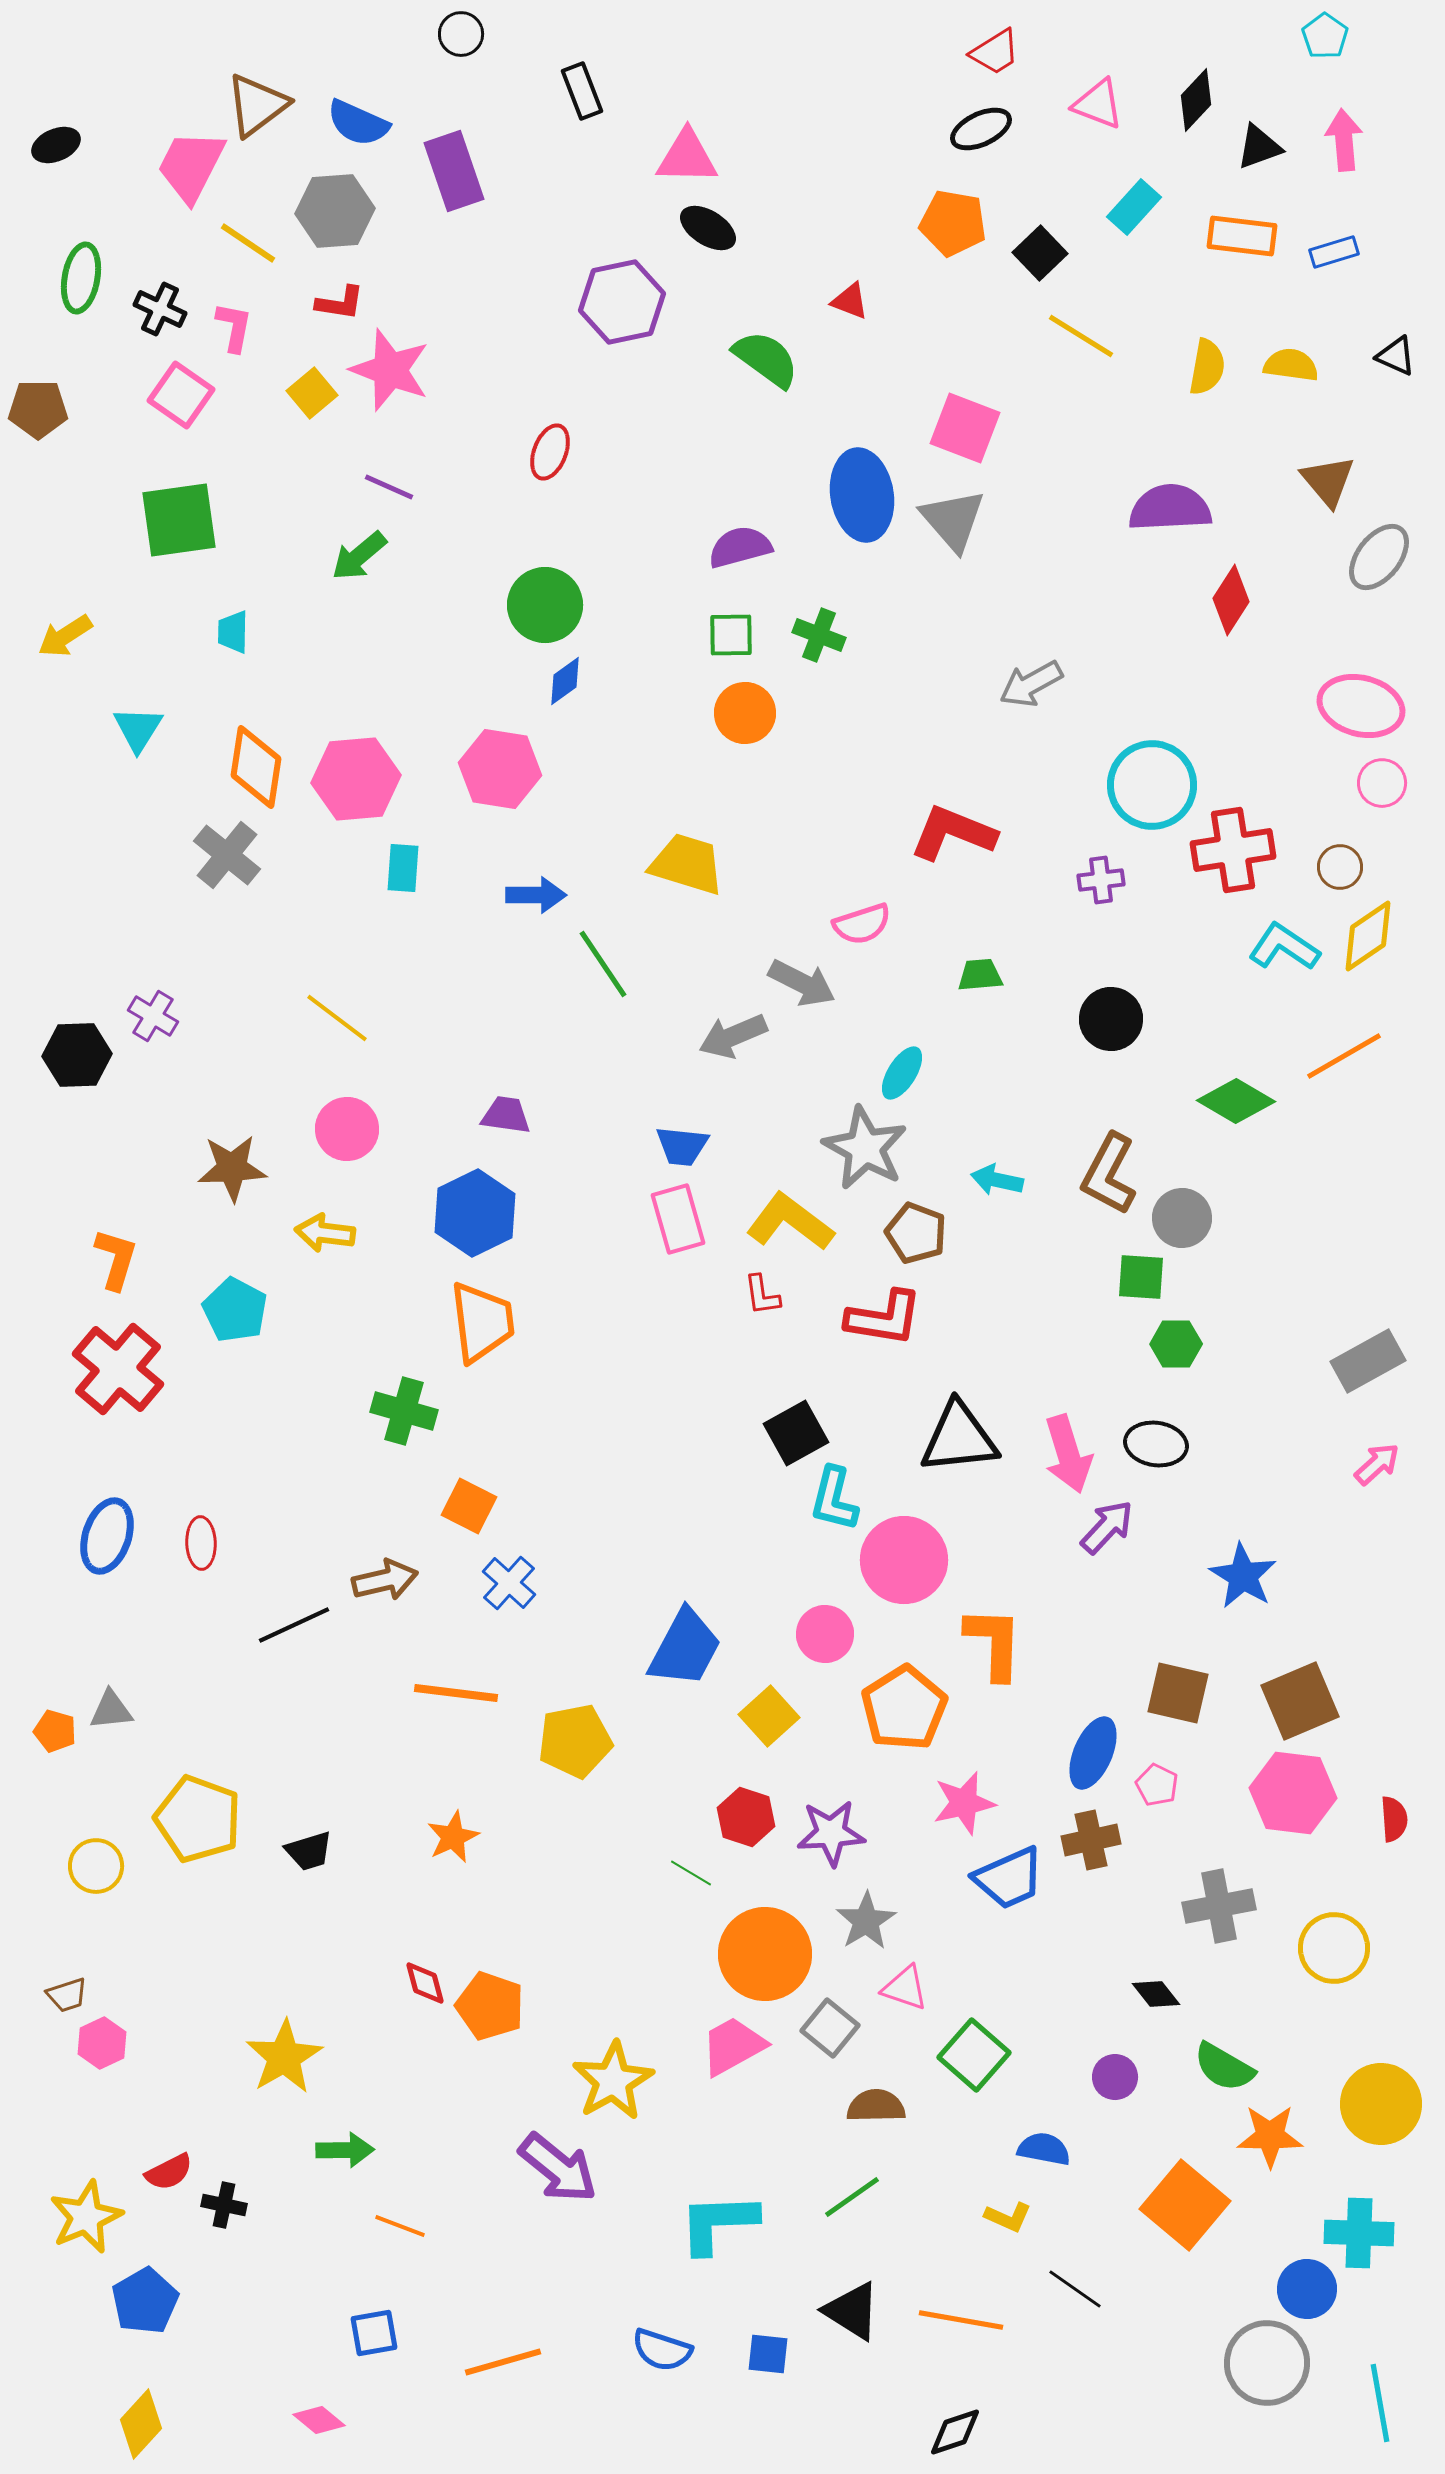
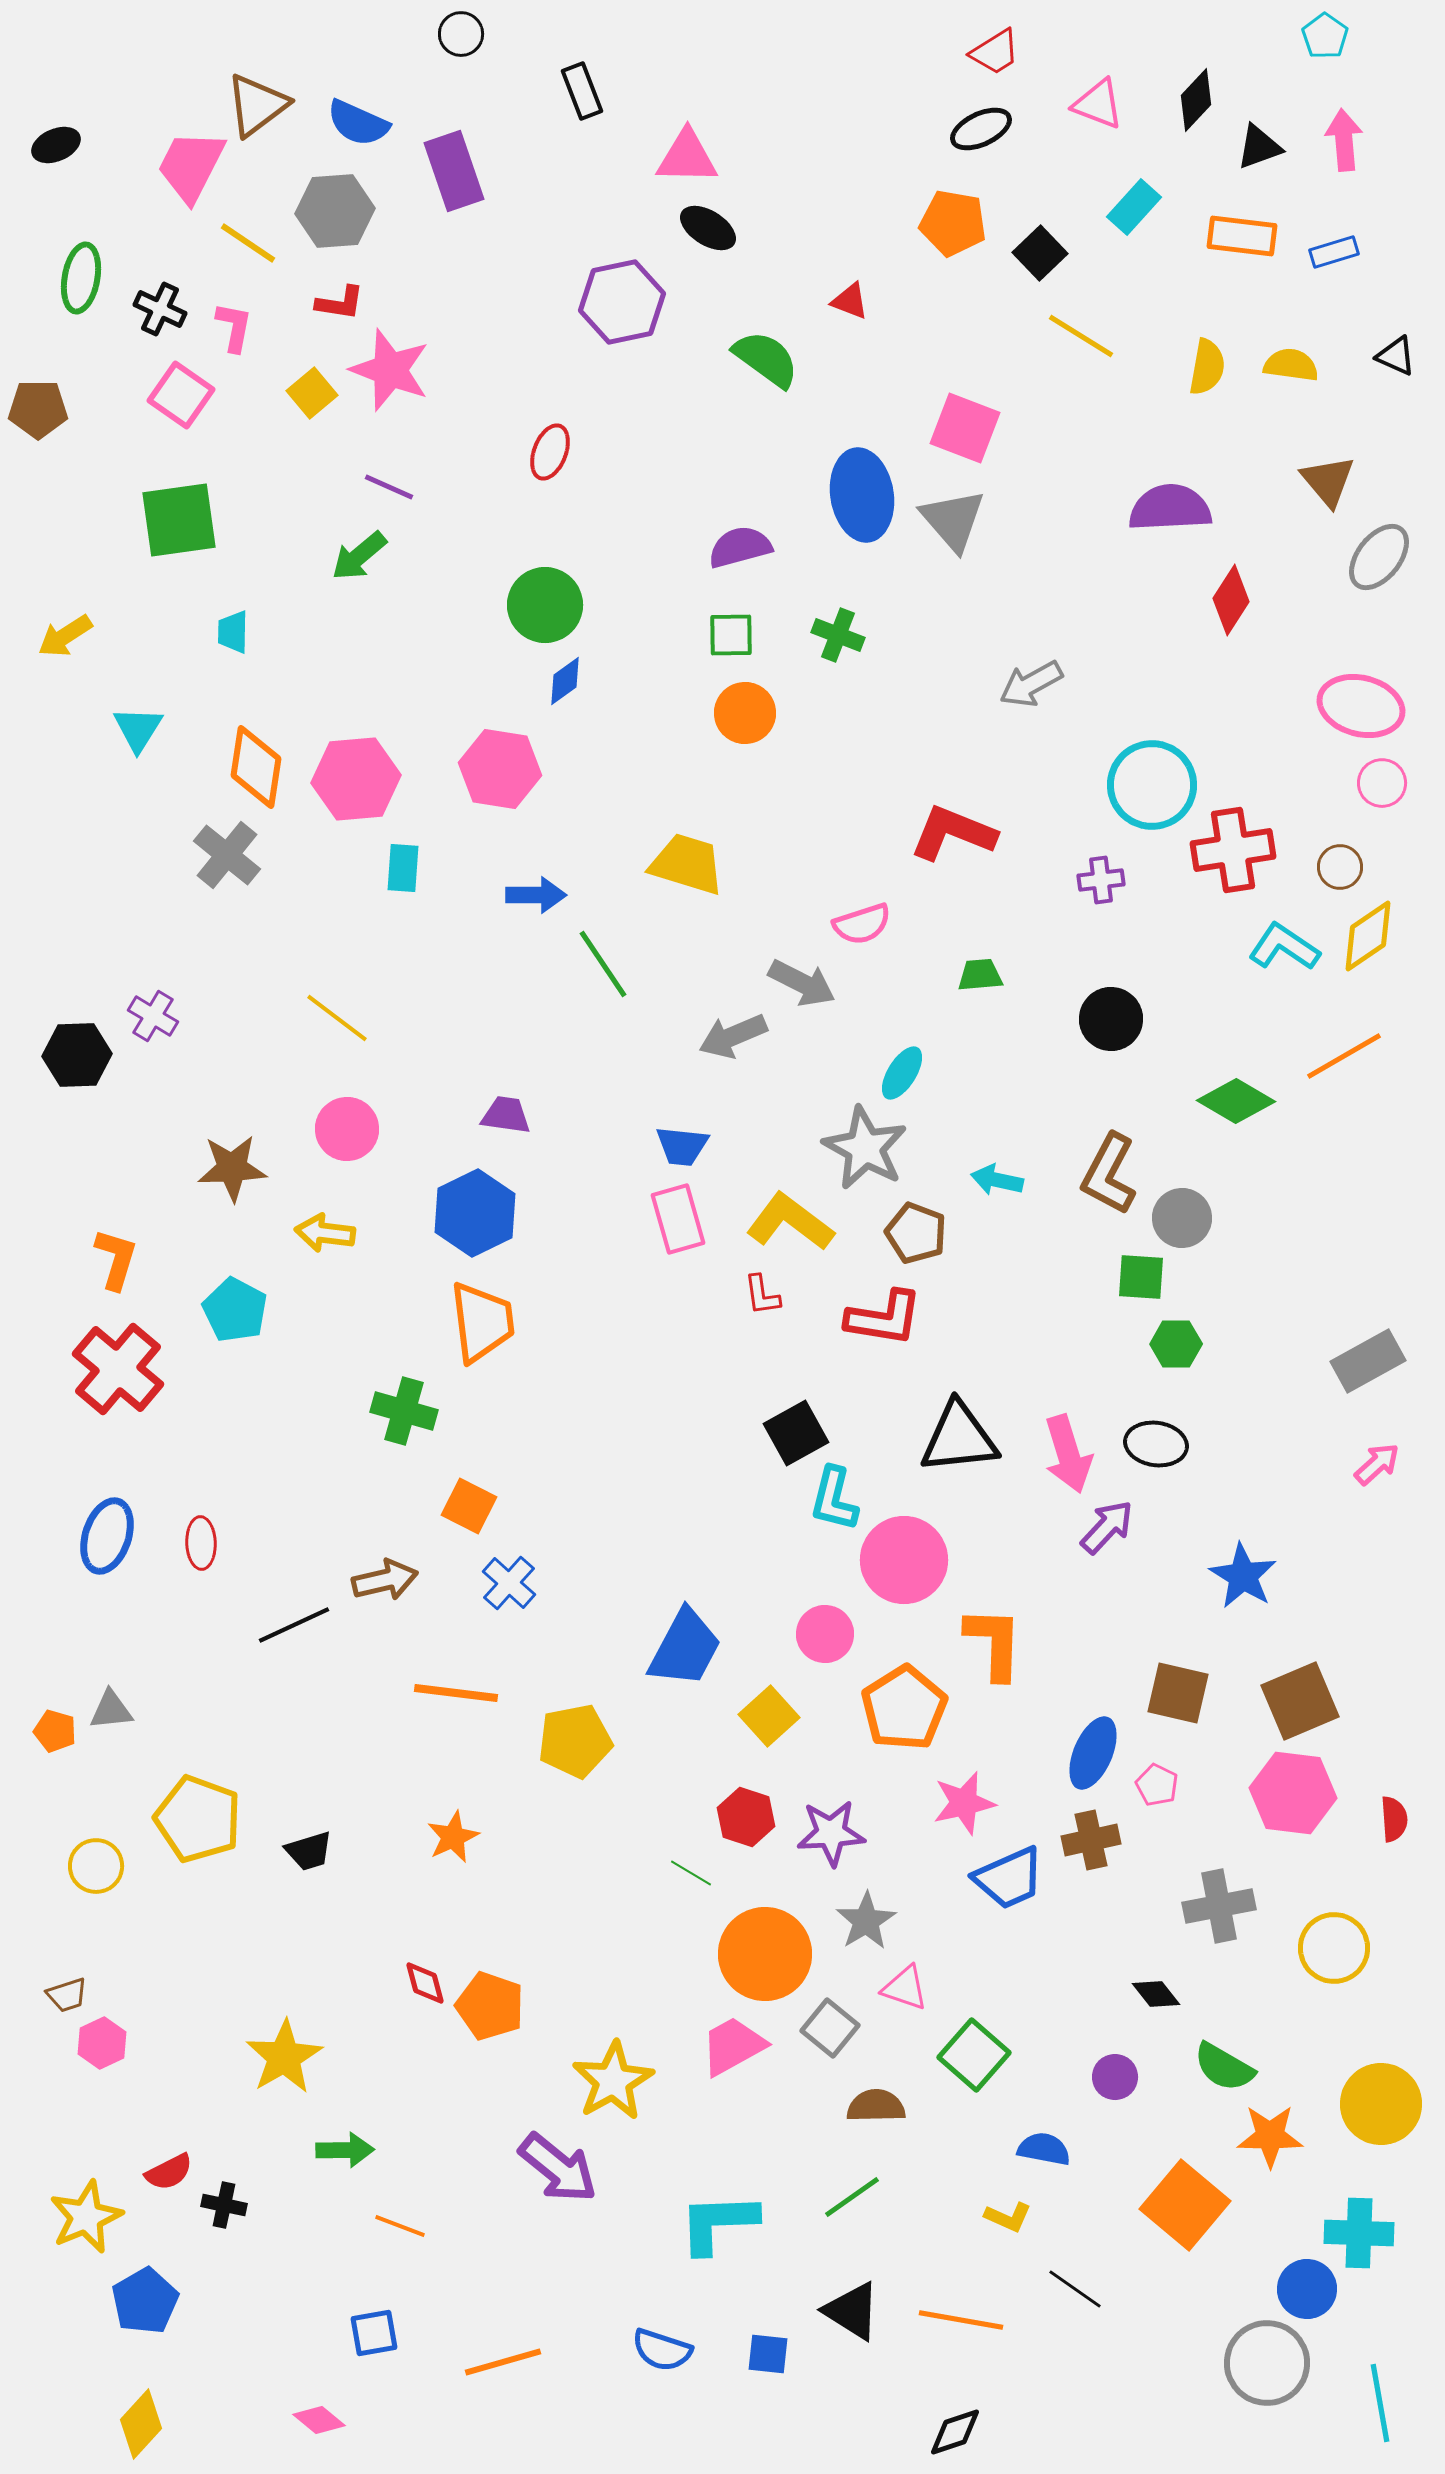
green cross at (819, 635): moved 19 px right
